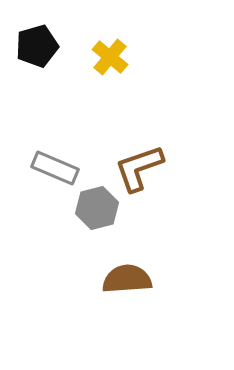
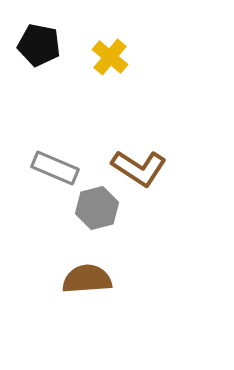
black pentagon: moved 2 px right, 1 px up; rotated 27 degrees clockwise
brown L-shape: rotated 128 degrees counterclockwise
brown semicircle: moved 40 px left
